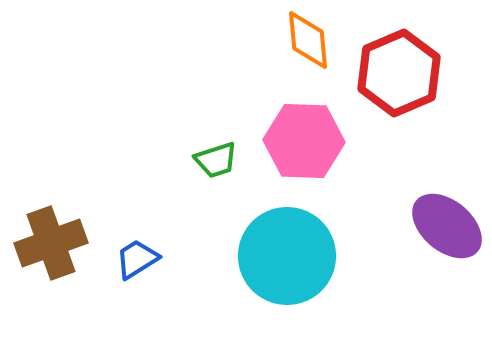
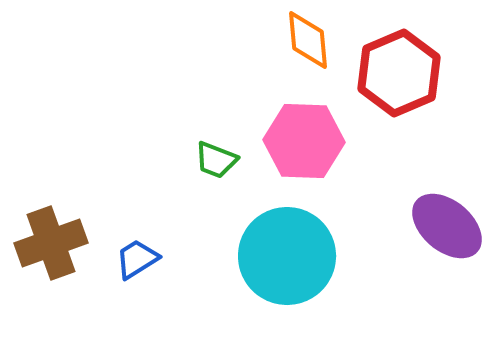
green trapezoid: rotated 39 degrees clockwise
